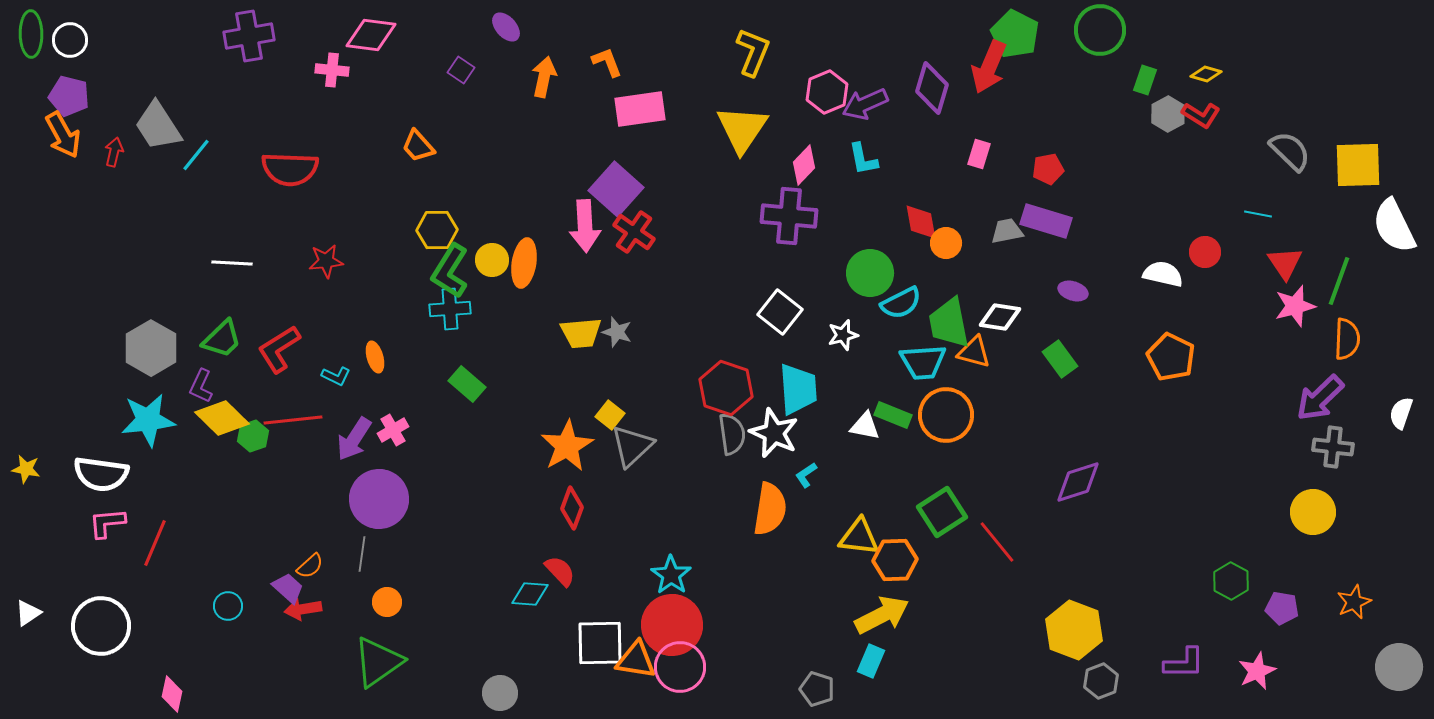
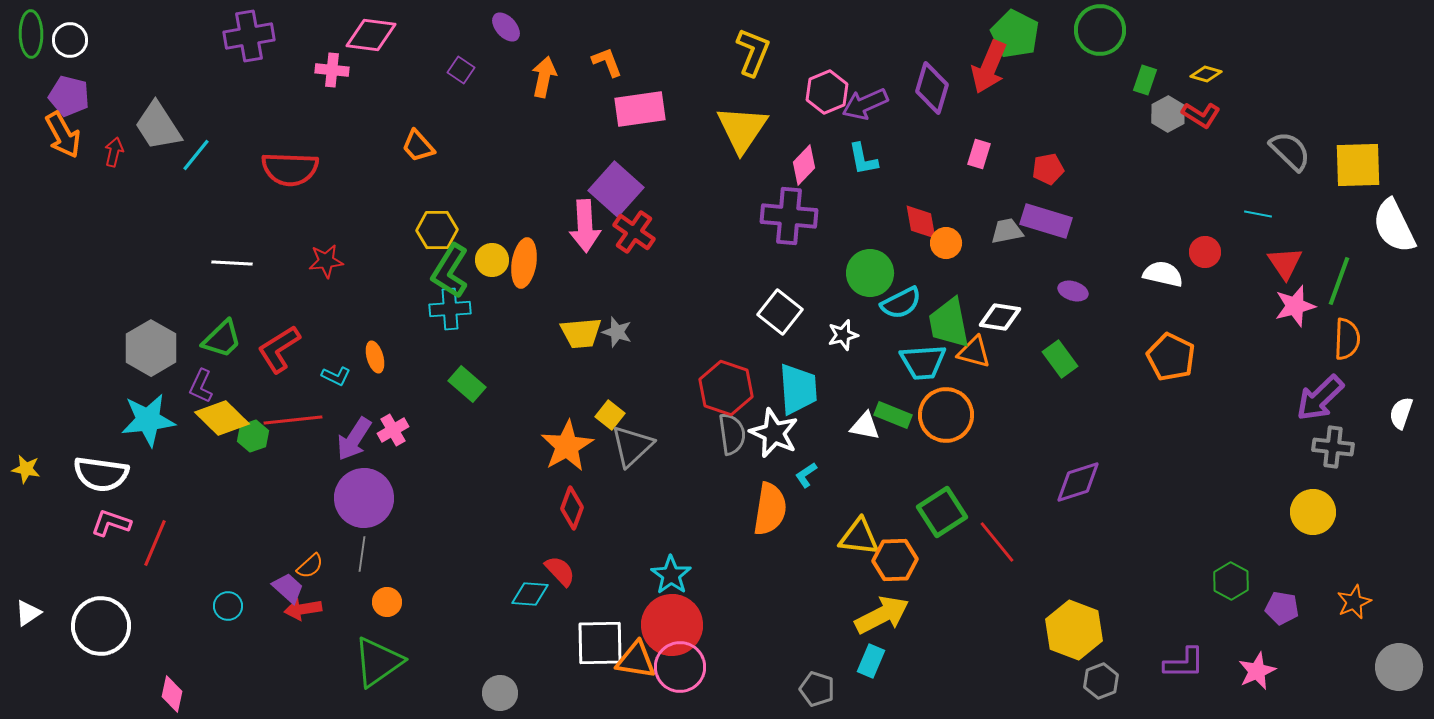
purple circle at (379, 499): moved 15 px left, 1 px up
pink L-shape at (107, 523): moved 4 px right; rotated 24 degrees clockwise
